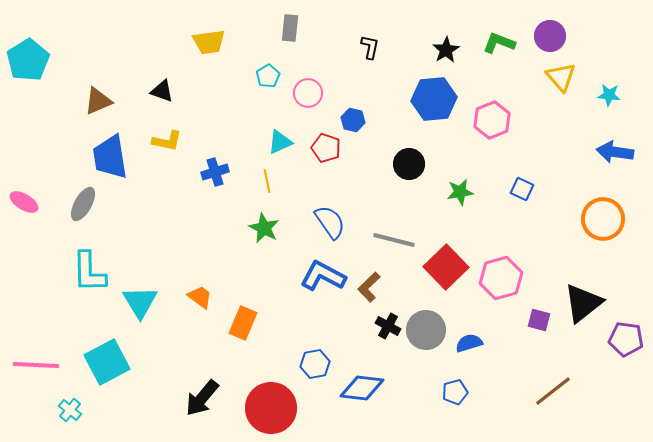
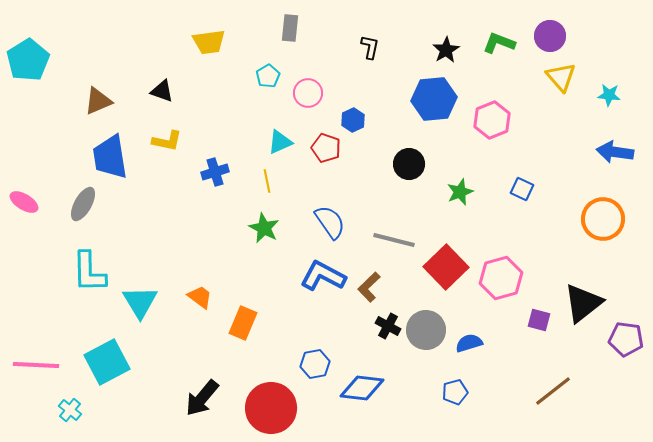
blue hexagon at (353, 120): rotated 20 degrees clockwise
green star at (460, 192): rotated 12 degrees counterclockwise
